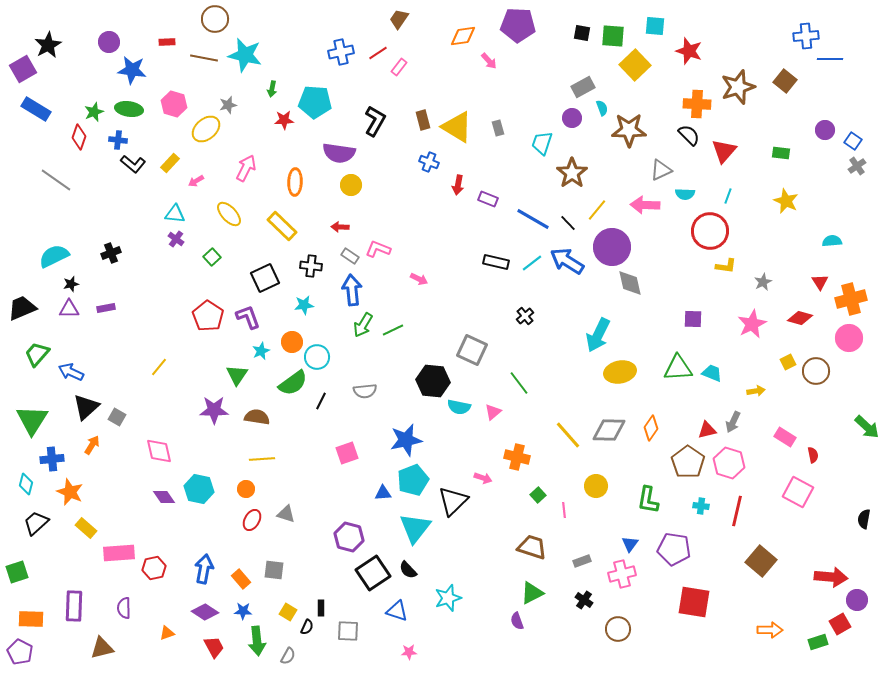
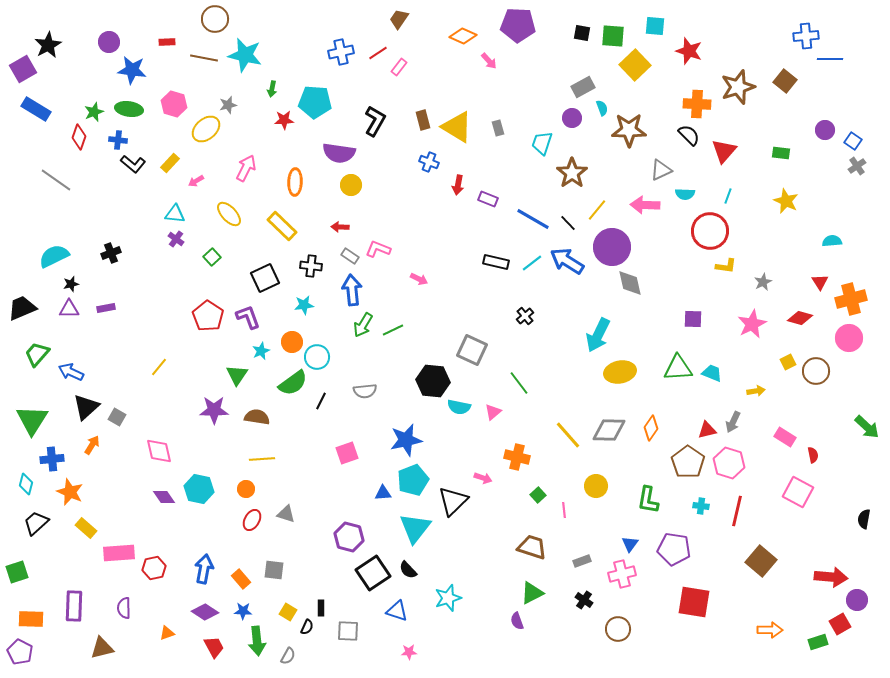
orange diamond at (463, 36): rotated 32 degrees clockwise
